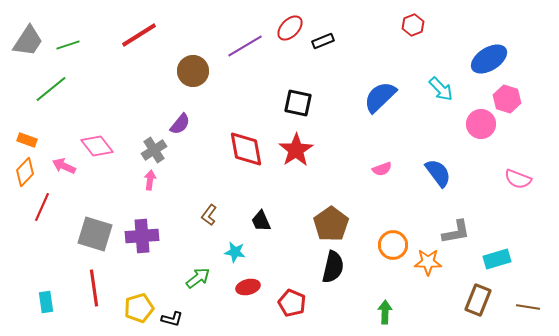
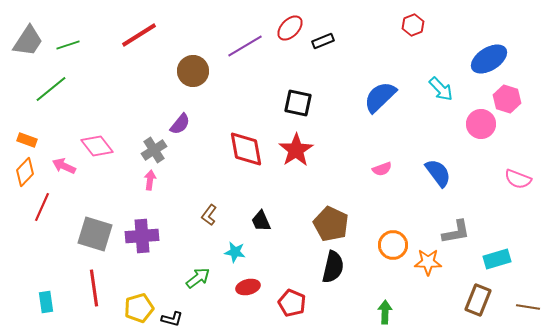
brown pentagon at (331, 224): rotated 12 degrees counterclockwise
